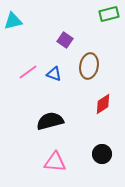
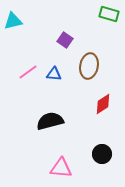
green rectangle: rotated 30 degrees clockwise
blue triangle: rotated 14 degrees counterclockwise
pink triangle: moved 6 px right, 6 px down
